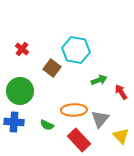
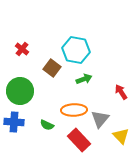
green arrow: moved 15 px left, 1 px up
